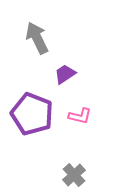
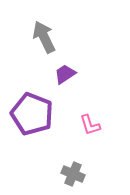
gray arrow: moved 7 px right, 1 px up
pink L-shape: moved 10 px right, 9 px down; rotated 60 degrees clockwise
gray cross: moved 1 px left, 1 px up; rotated 25 degrees counterclockwise
